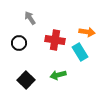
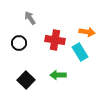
green arrow: rotated 14 degrees clockwise
